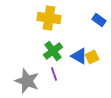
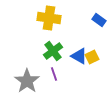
gray star: rotated 15 degrees clockwise
